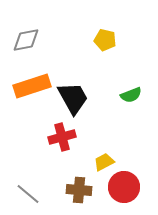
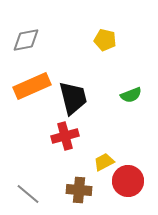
orange rectangle: rotated 6 degrees counterclockwise
black trapezoid: rotated 15 degrees clockwise
red cross: moved 3 px right, 1 px up
red circle: moved 4 px right, 6 px up
